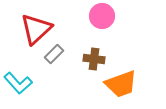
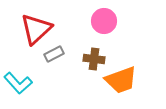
pink circle: moved 2 px right, 5 px down
gray rectangle: rotated 18 degrees clockwise
orange trapezoid: moved 4 px up
